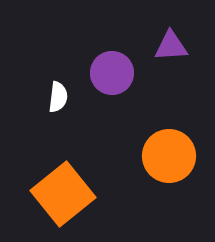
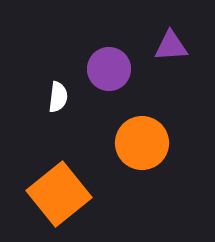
purple circle: moved 3 px left, 4 px up
orange circle: moved 27 px left, 13 px up
orange square: moved 4 px left
